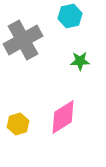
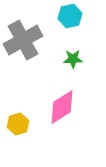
green star: moved 7 px left, 2 px up
pink diamond: moved 1 px left, 10 px up
